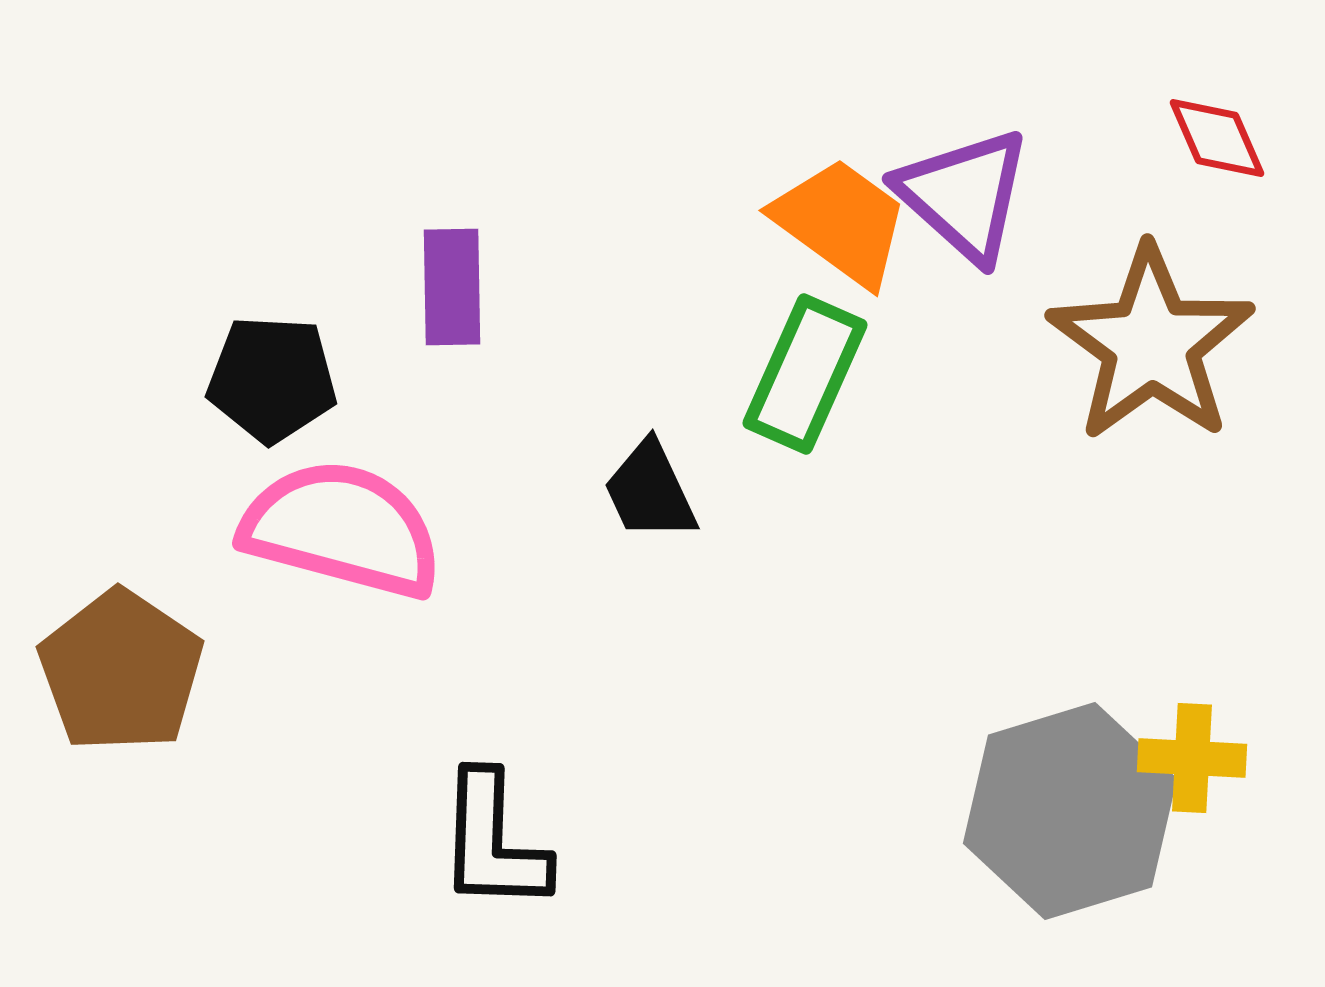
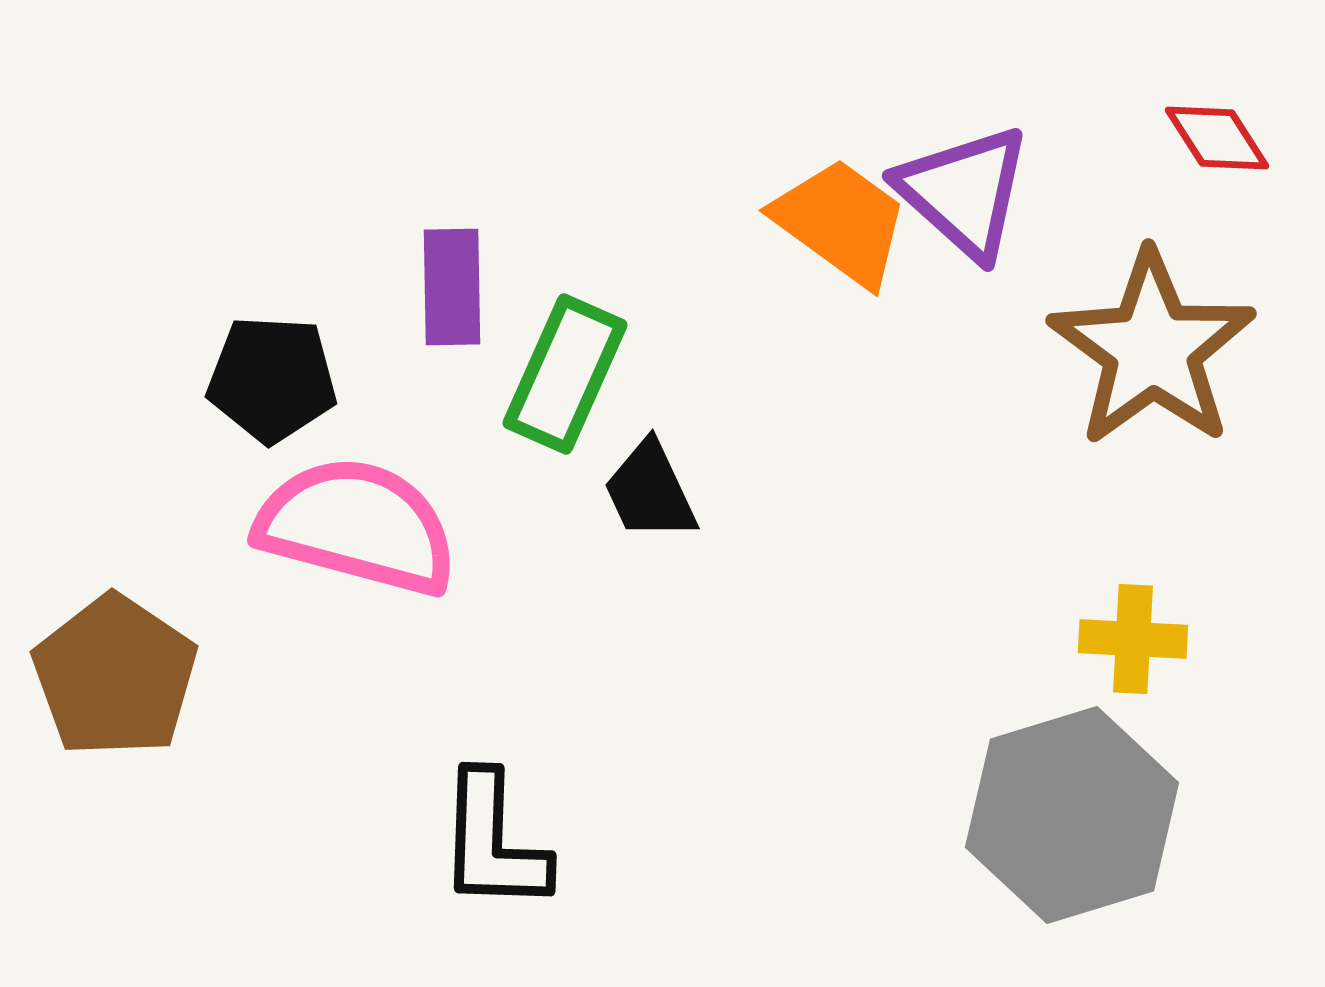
red diamond: rotated 9 degrees counterclockwise
purple triangle: moved 3 px up
brown star: moved 1 px right, 5 px down
green rectangle: moved 240 px left
pink semicircle: moved 15 px right, 3 px up
brown pentagon: moved 6 px left, 5 px down
yellow cross: moved 59 px left, 119 px up
gray hexagon: moved 2 px right, 4 px down
